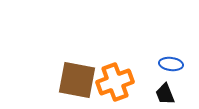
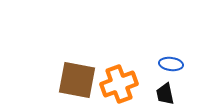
orange cross: moved 4 px right, 2 px down
black trapezoid: rotated 10 degrees clockwise
